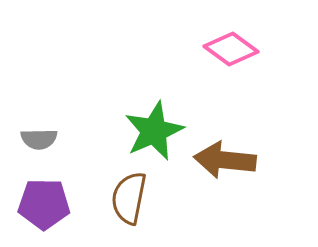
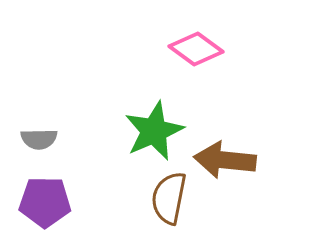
pink diamond: moved 35 px left
brown semicircle: moved 40 px right
purple pentagon: moved 1 px right, 2 px up
